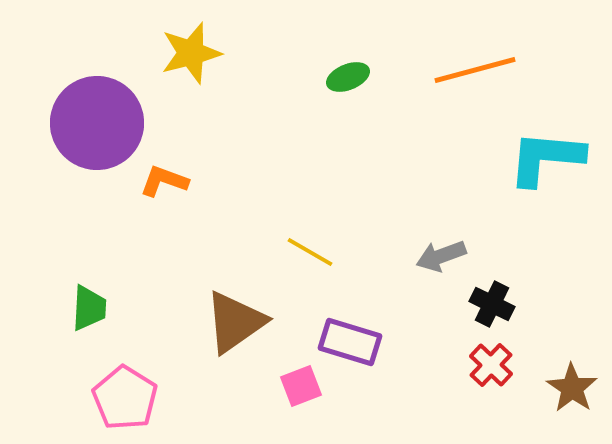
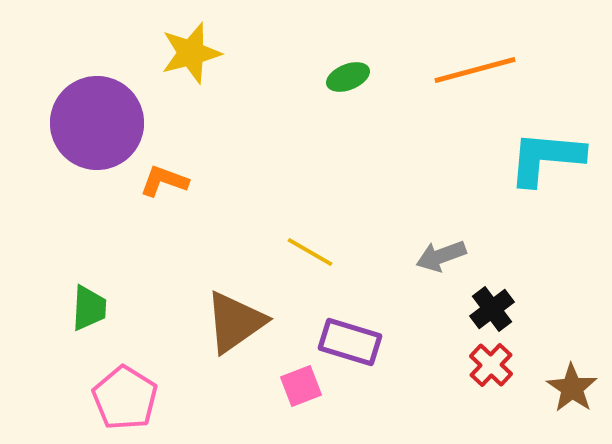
black cross: moved 5 px down; rotated 27 degrees clockwise
